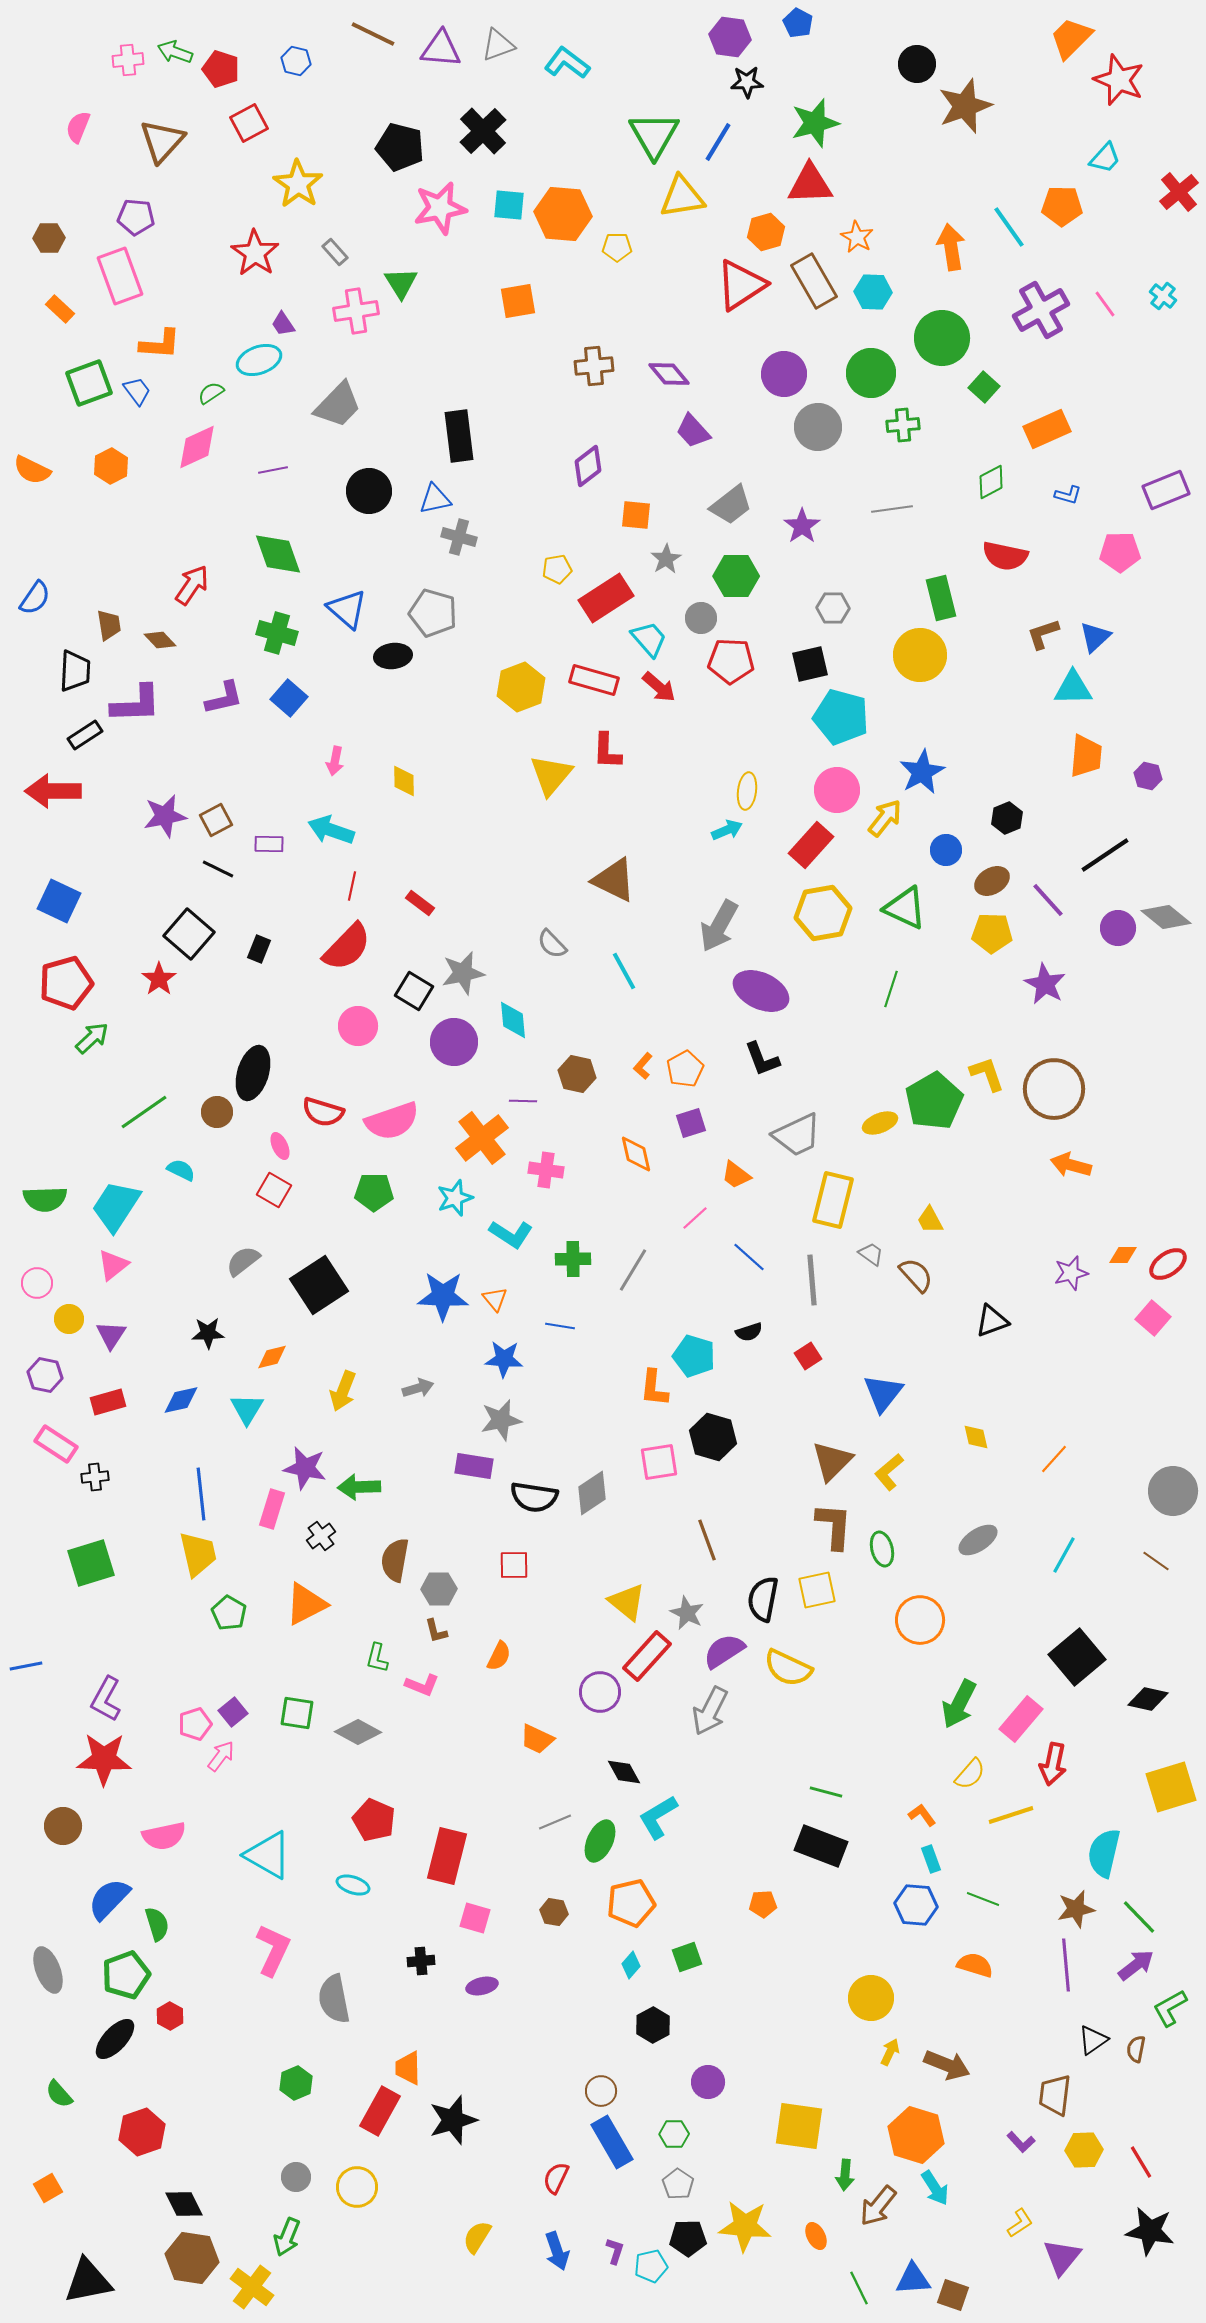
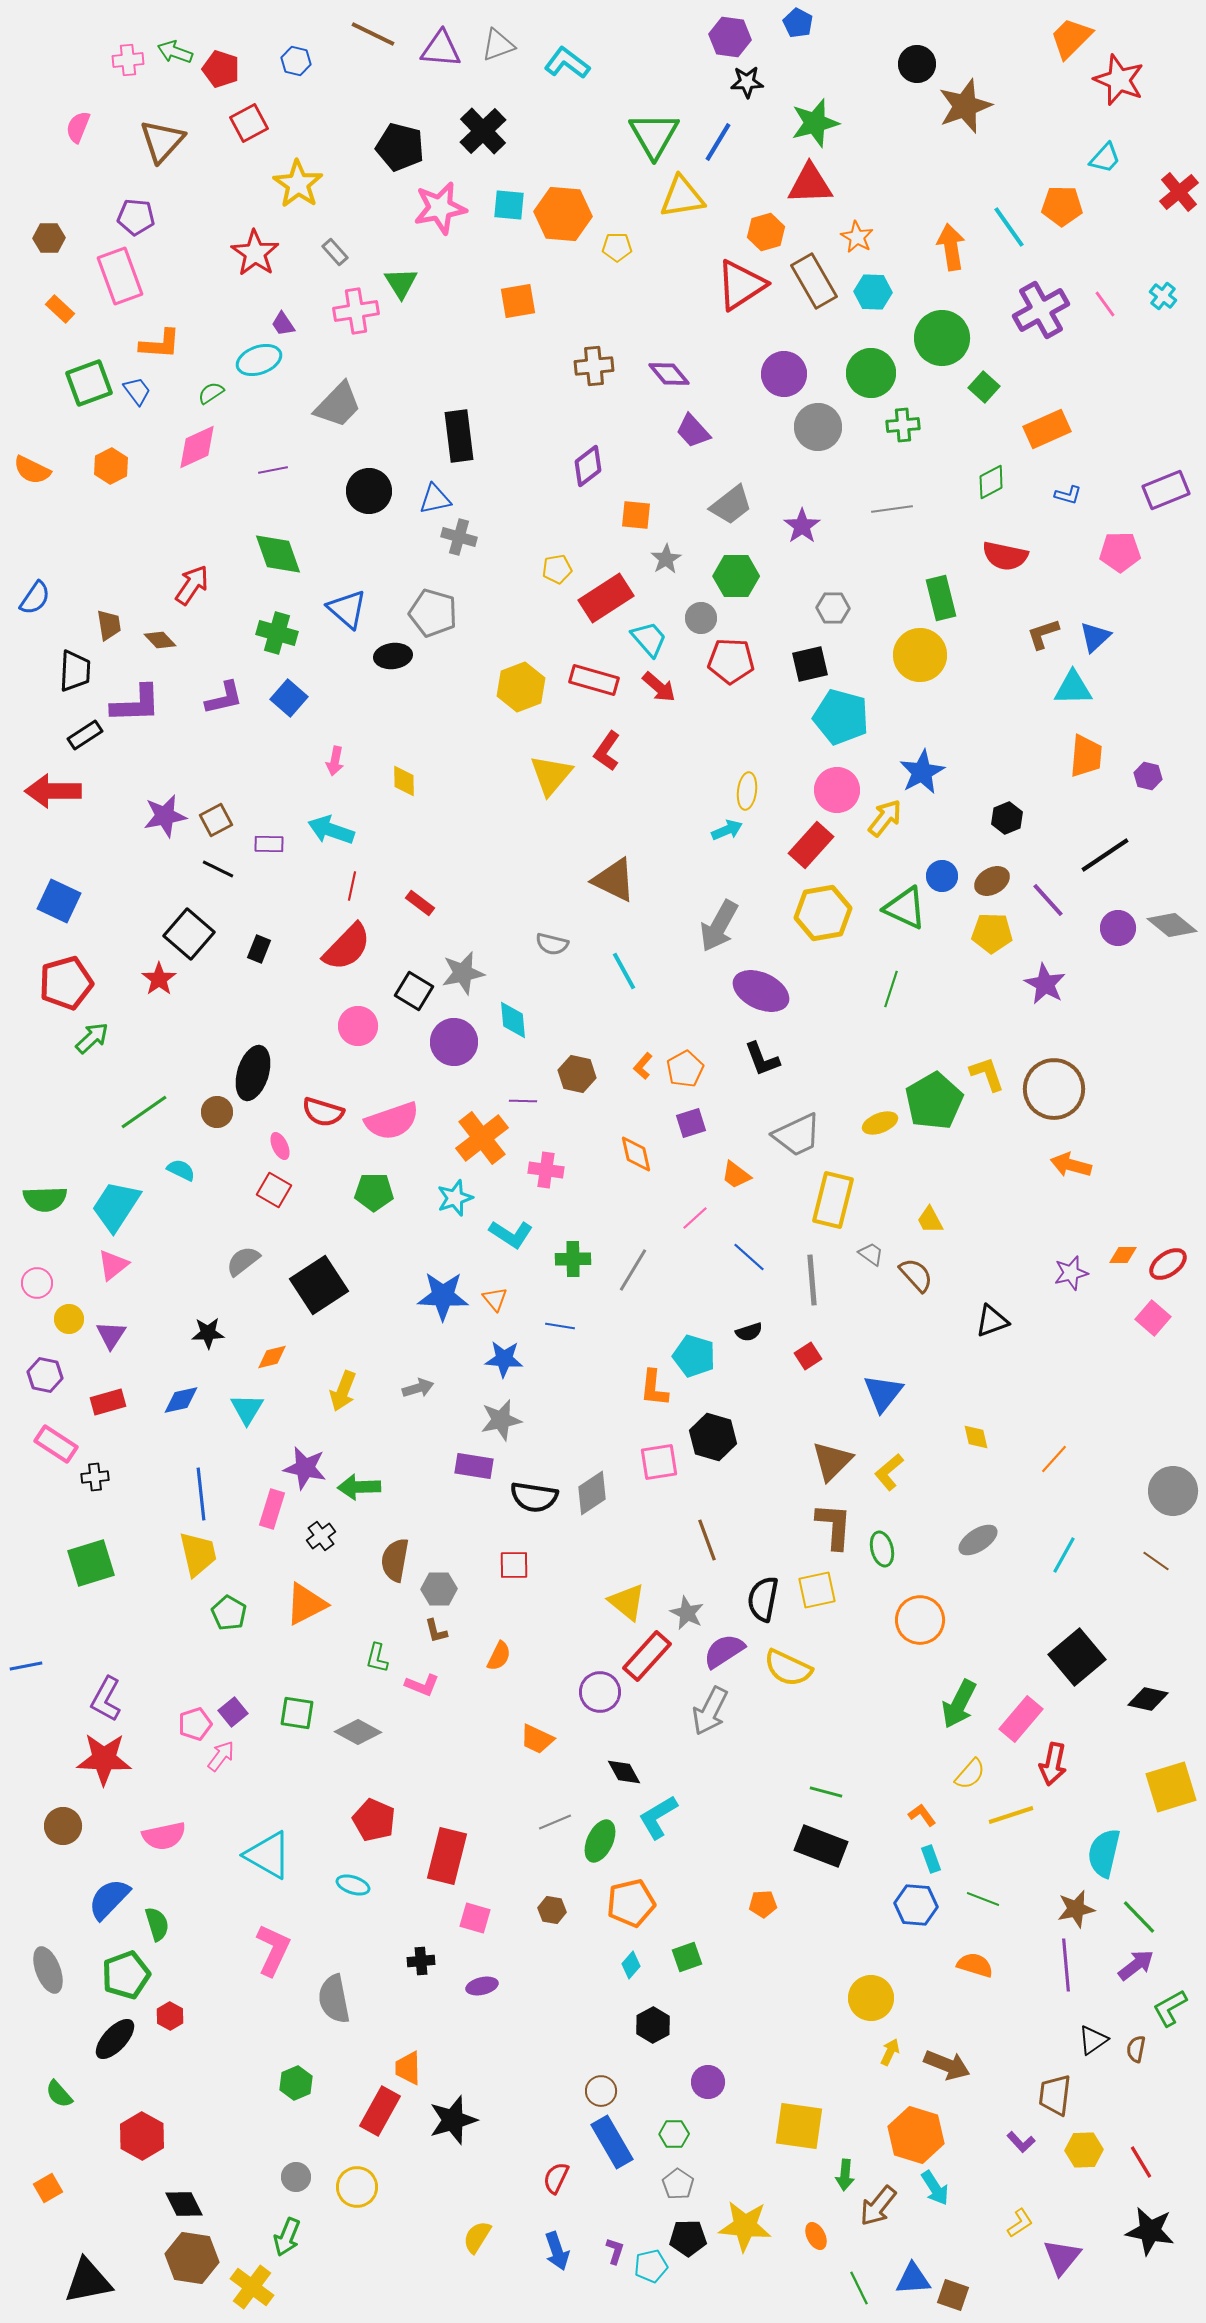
red L-shape at (607, 751): rotated 33 degrees clockwise
blue circle at (946, 850): moved 4 px left, 26 px down
gray diamond at (1166, 917): moved 6 px right, 8 px down
gray semicircle at (552, 944): rotated 32 degrees counterclockwise
brown hexagon at (554, 1912): moved 2 px left, 2 px up
red hexagon at (142, 2132): moved 4 px down; rotated 12 degrees counterclockwise
